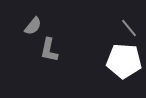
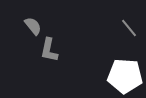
gray semicircle: rotated 78 degrees counterclockwise
white pentagon: moved 1 px right, 15 px down
